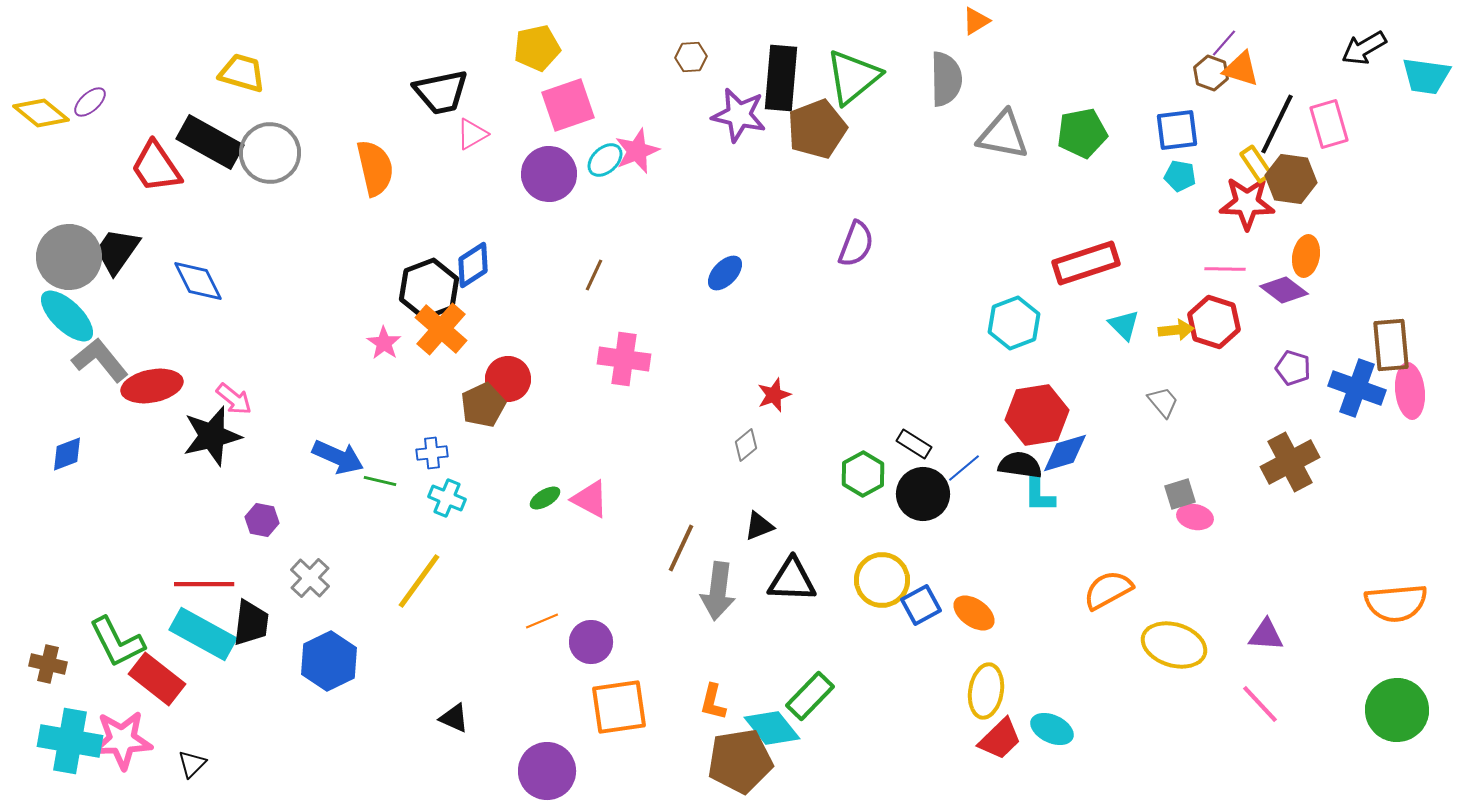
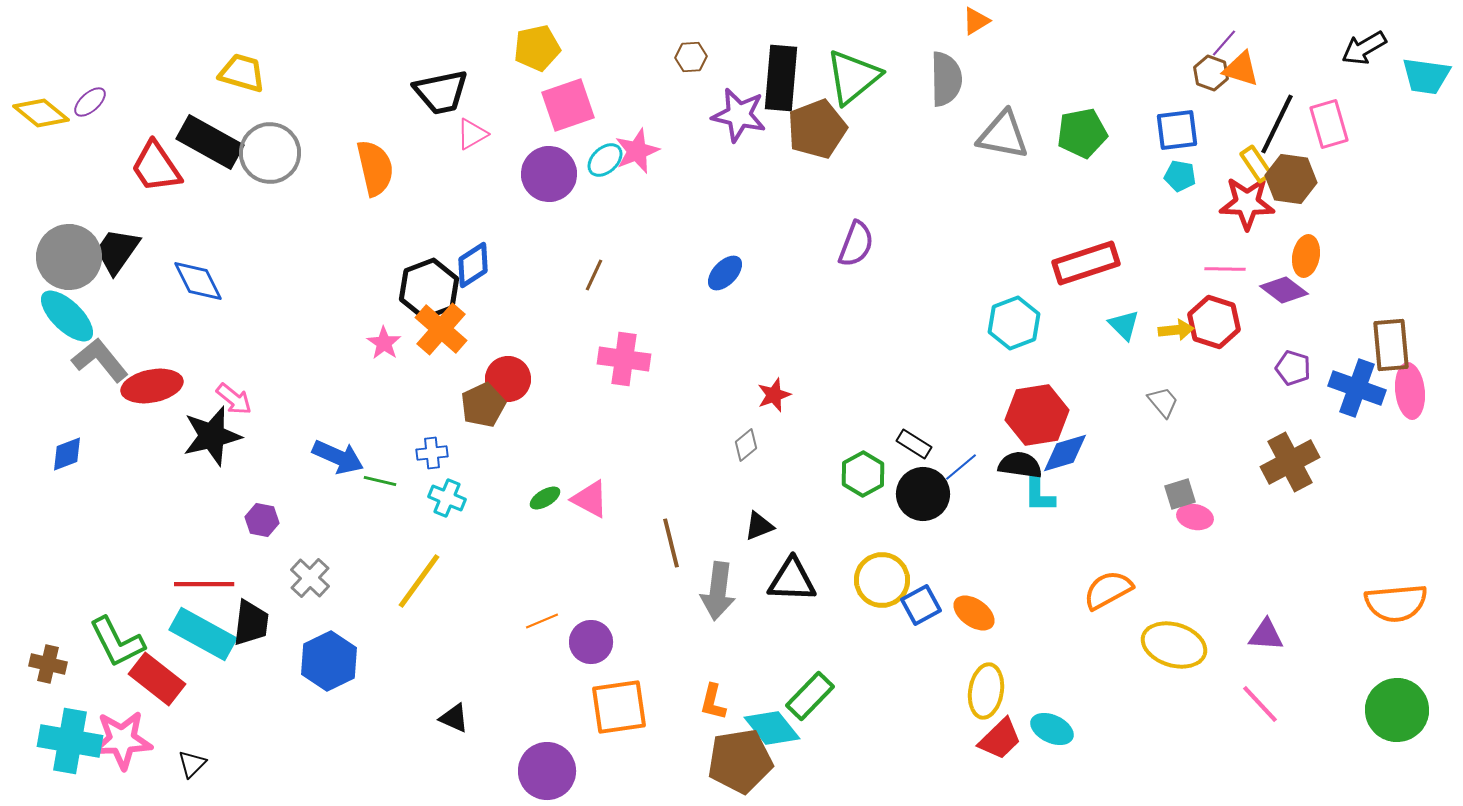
blue line at (964, 468): moved 3 px left, 1 px up
brown line at (681, 548): moved 10 px left, 5 px up; rotated 39 degrees counterclockwise
